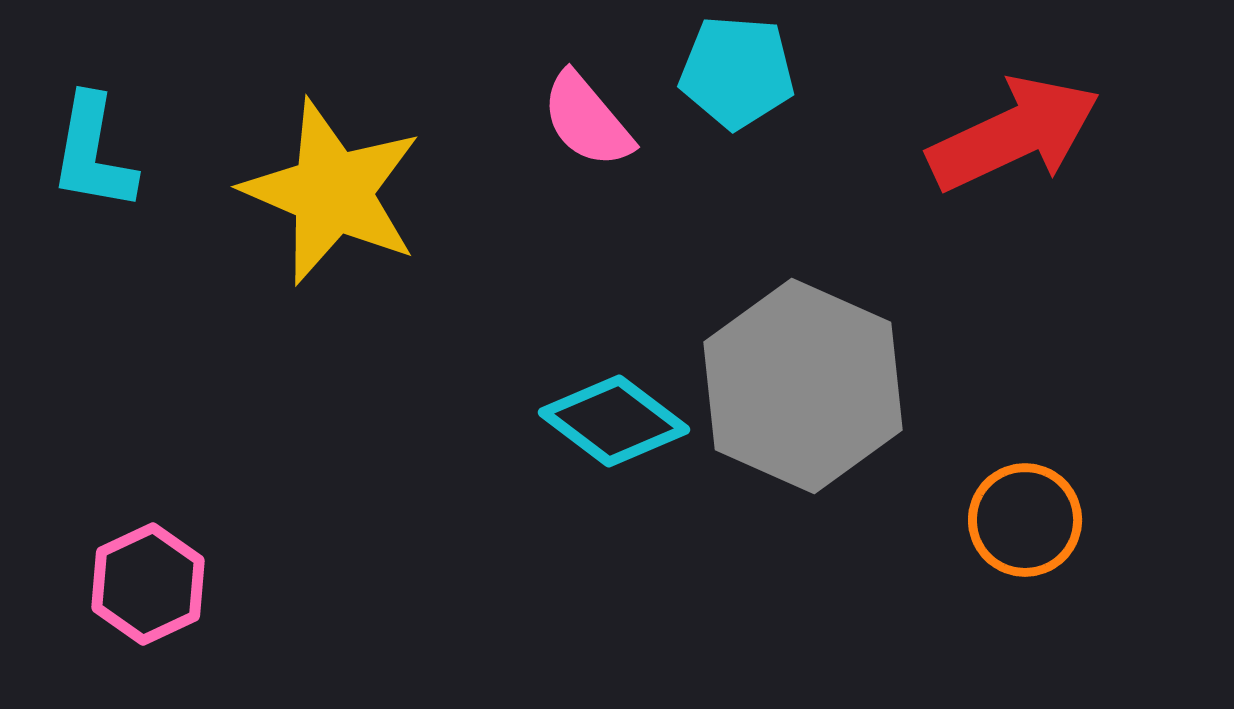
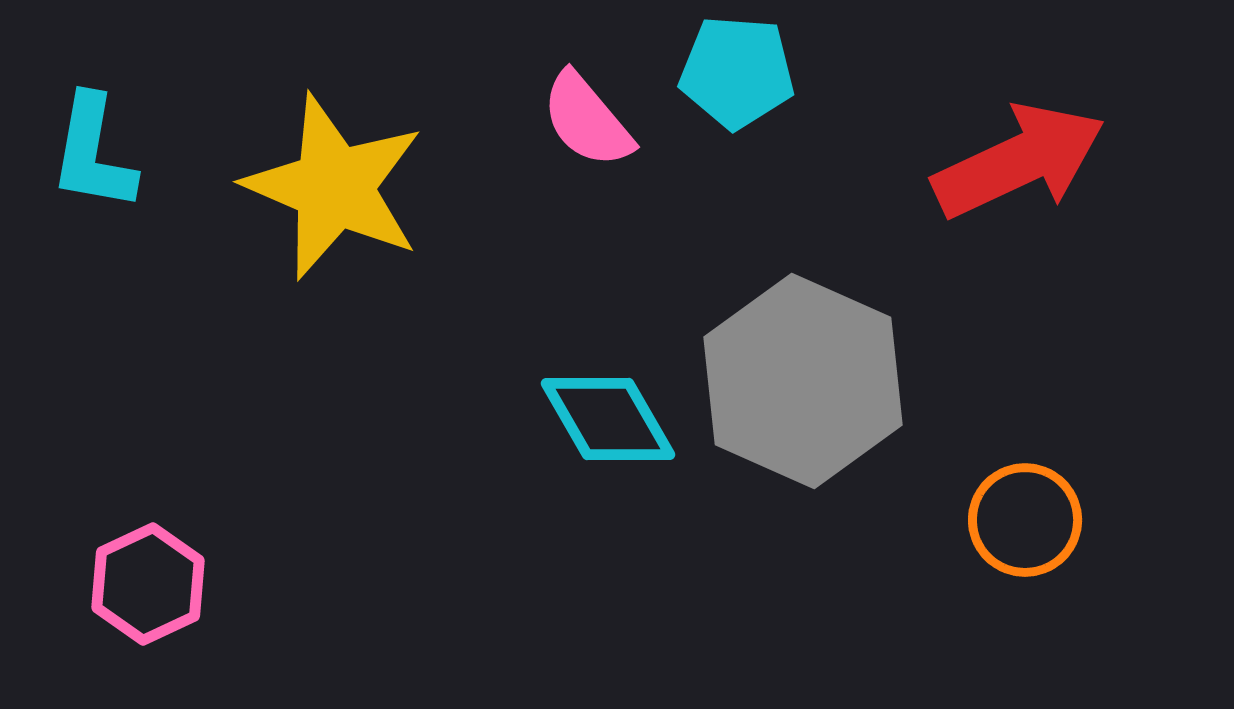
red arrow: moved 5 px right, 27 px down
yellow star: moved 2 px right, 5 px up
gray hexagon: moved 5 px up
cyan diamond: moved 6 px left, 2 px up; rotated 23 degrees clockwise
